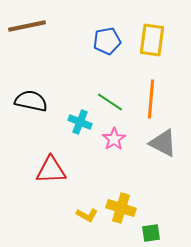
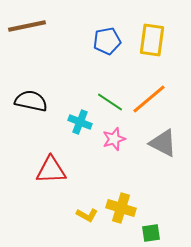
orange line: moved 2 px left; rotated 45 degrees clockwise
pink star: rotated 15 degrees clockwise
